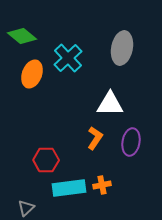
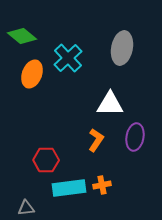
orange L-shape: moved 1 px right, 2 px down
purple ellipse: moved 4 px right, 5 px up
gray triangle: rotated 36 degrees clockwise
